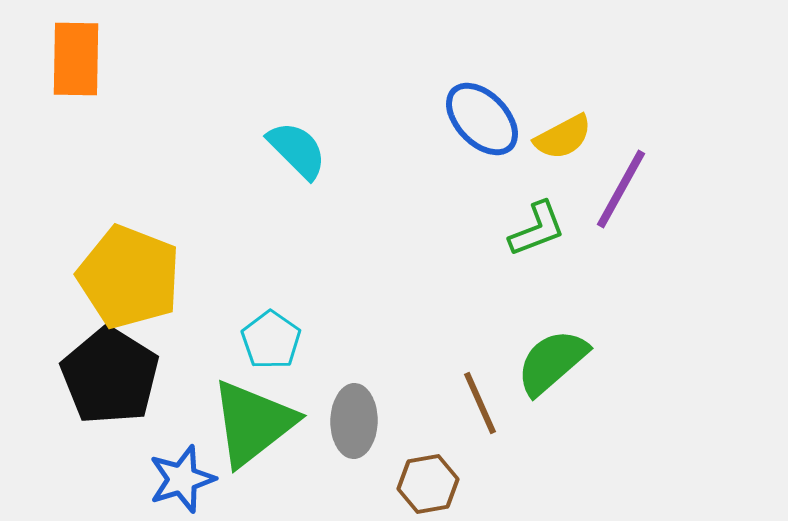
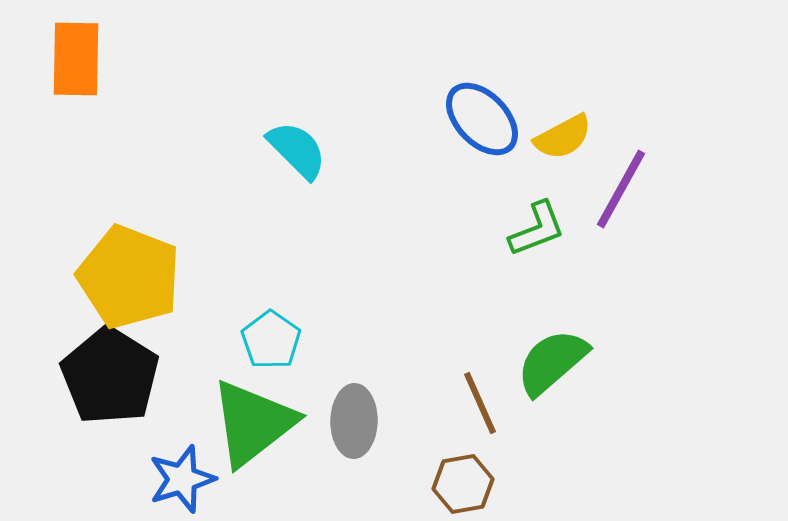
brown hexagon: moved 35 px right
